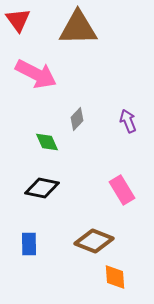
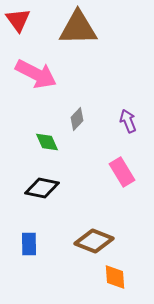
pink rectangle: moved 18 px up
